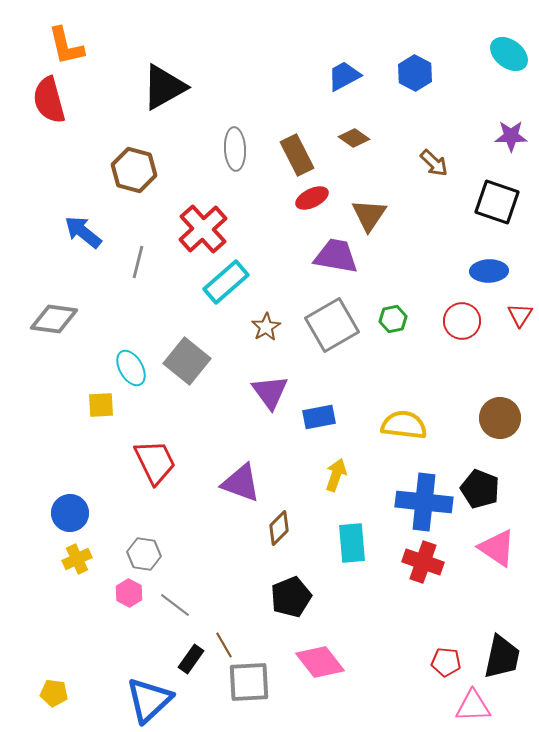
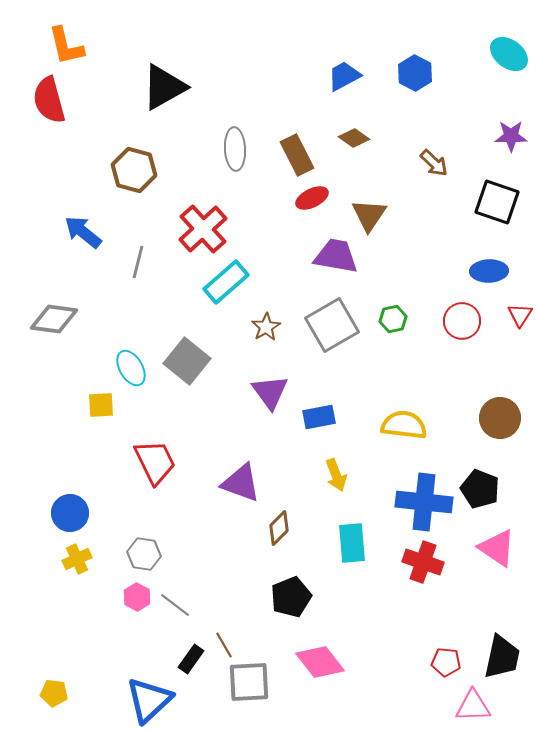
yellow arrow at (336, 475): rotated 140 degrees clockwise
pink hexagon at (129, 593): moved 8 px right, 4 px down
